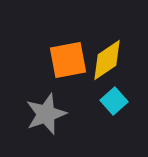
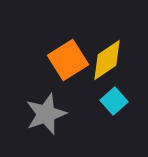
orange square: rotated 21 degrees counterclockwise
